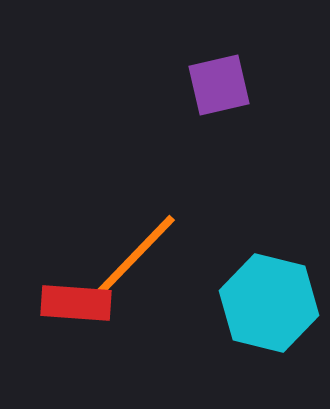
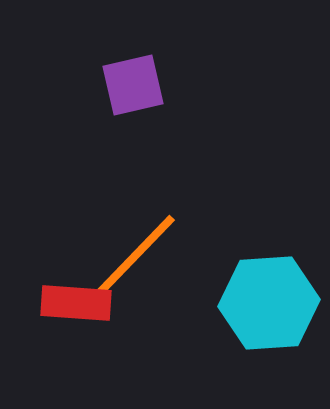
purple square: moved 86 px left
cyan hexagon: rotated 18 degrees counterclockwise
